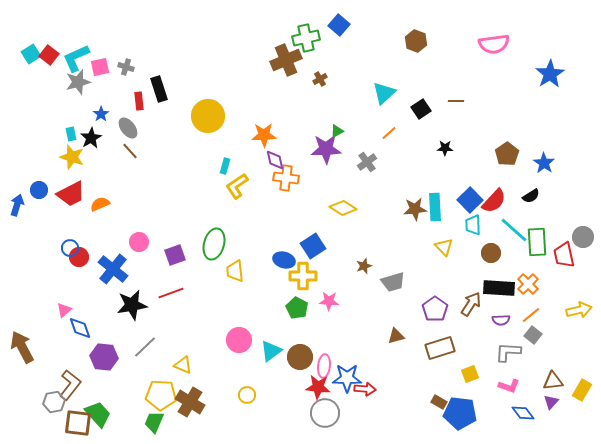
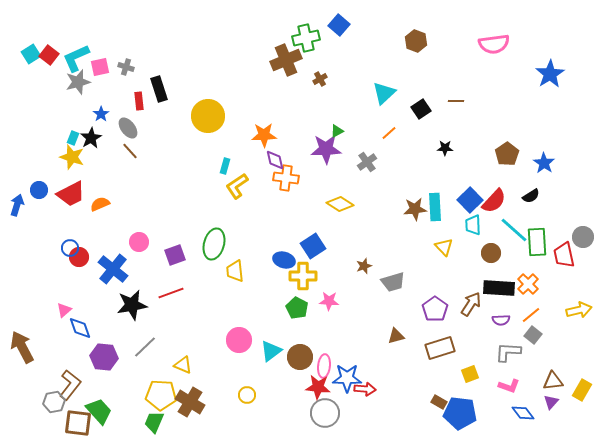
cyan rectangle at (71, 134): moved 2 px right, 4 px down; rotated 32 degrees clockwise
yellow diamond at (343, 208): moved 3 px left, 4 px up
green trapezoid at (98, 414): moved 1 px right, 3 px up
